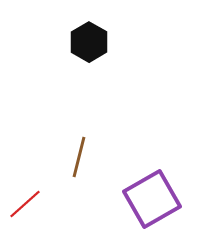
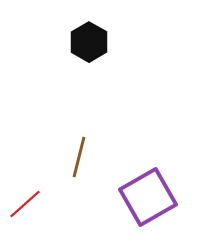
purple square: moved 4 px left, 2 px up
